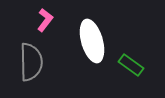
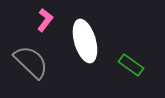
white ellipse: moved 7 px left
gray semicircle: rotated 45 degrees counterclockwise
